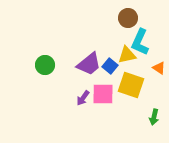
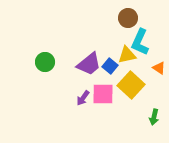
green circle: moved 3 px up
yellow square: rotated 24 degrees clockwise
